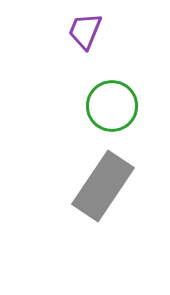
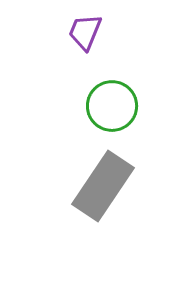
purple trapezoid: moved 1 px down
